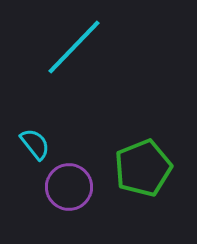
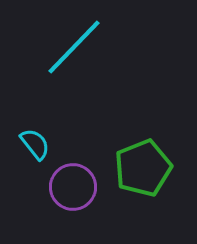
purple circle: moved 4 px right
